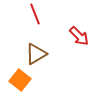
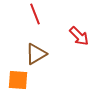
orange square: moved 2 px left; rotated 35 degrees counterclockwise
